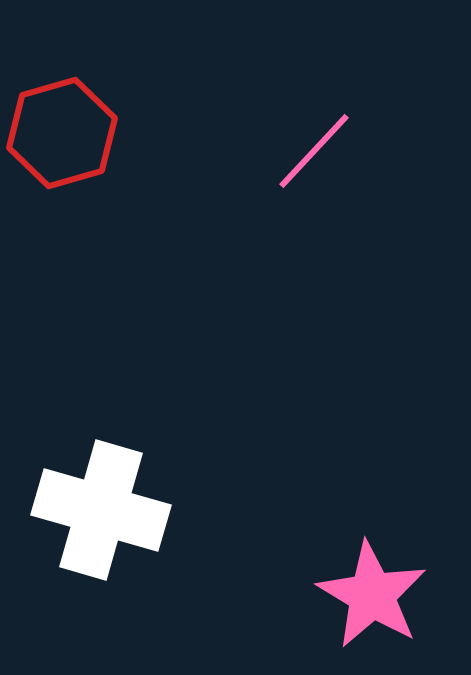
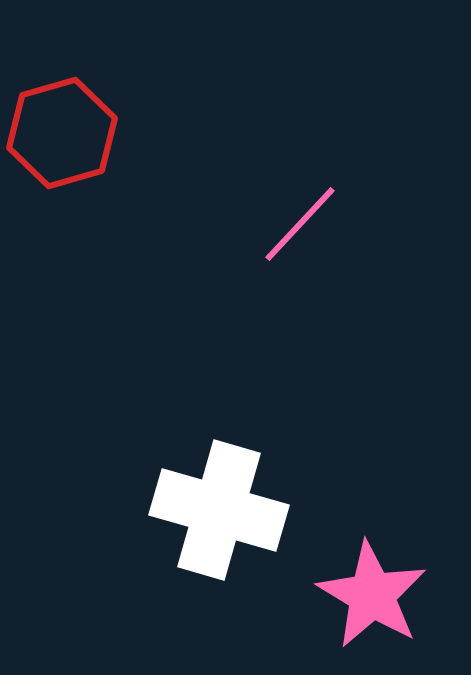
pink line: moved 14 px left, 73 px down
white cross: moved 118 px right
